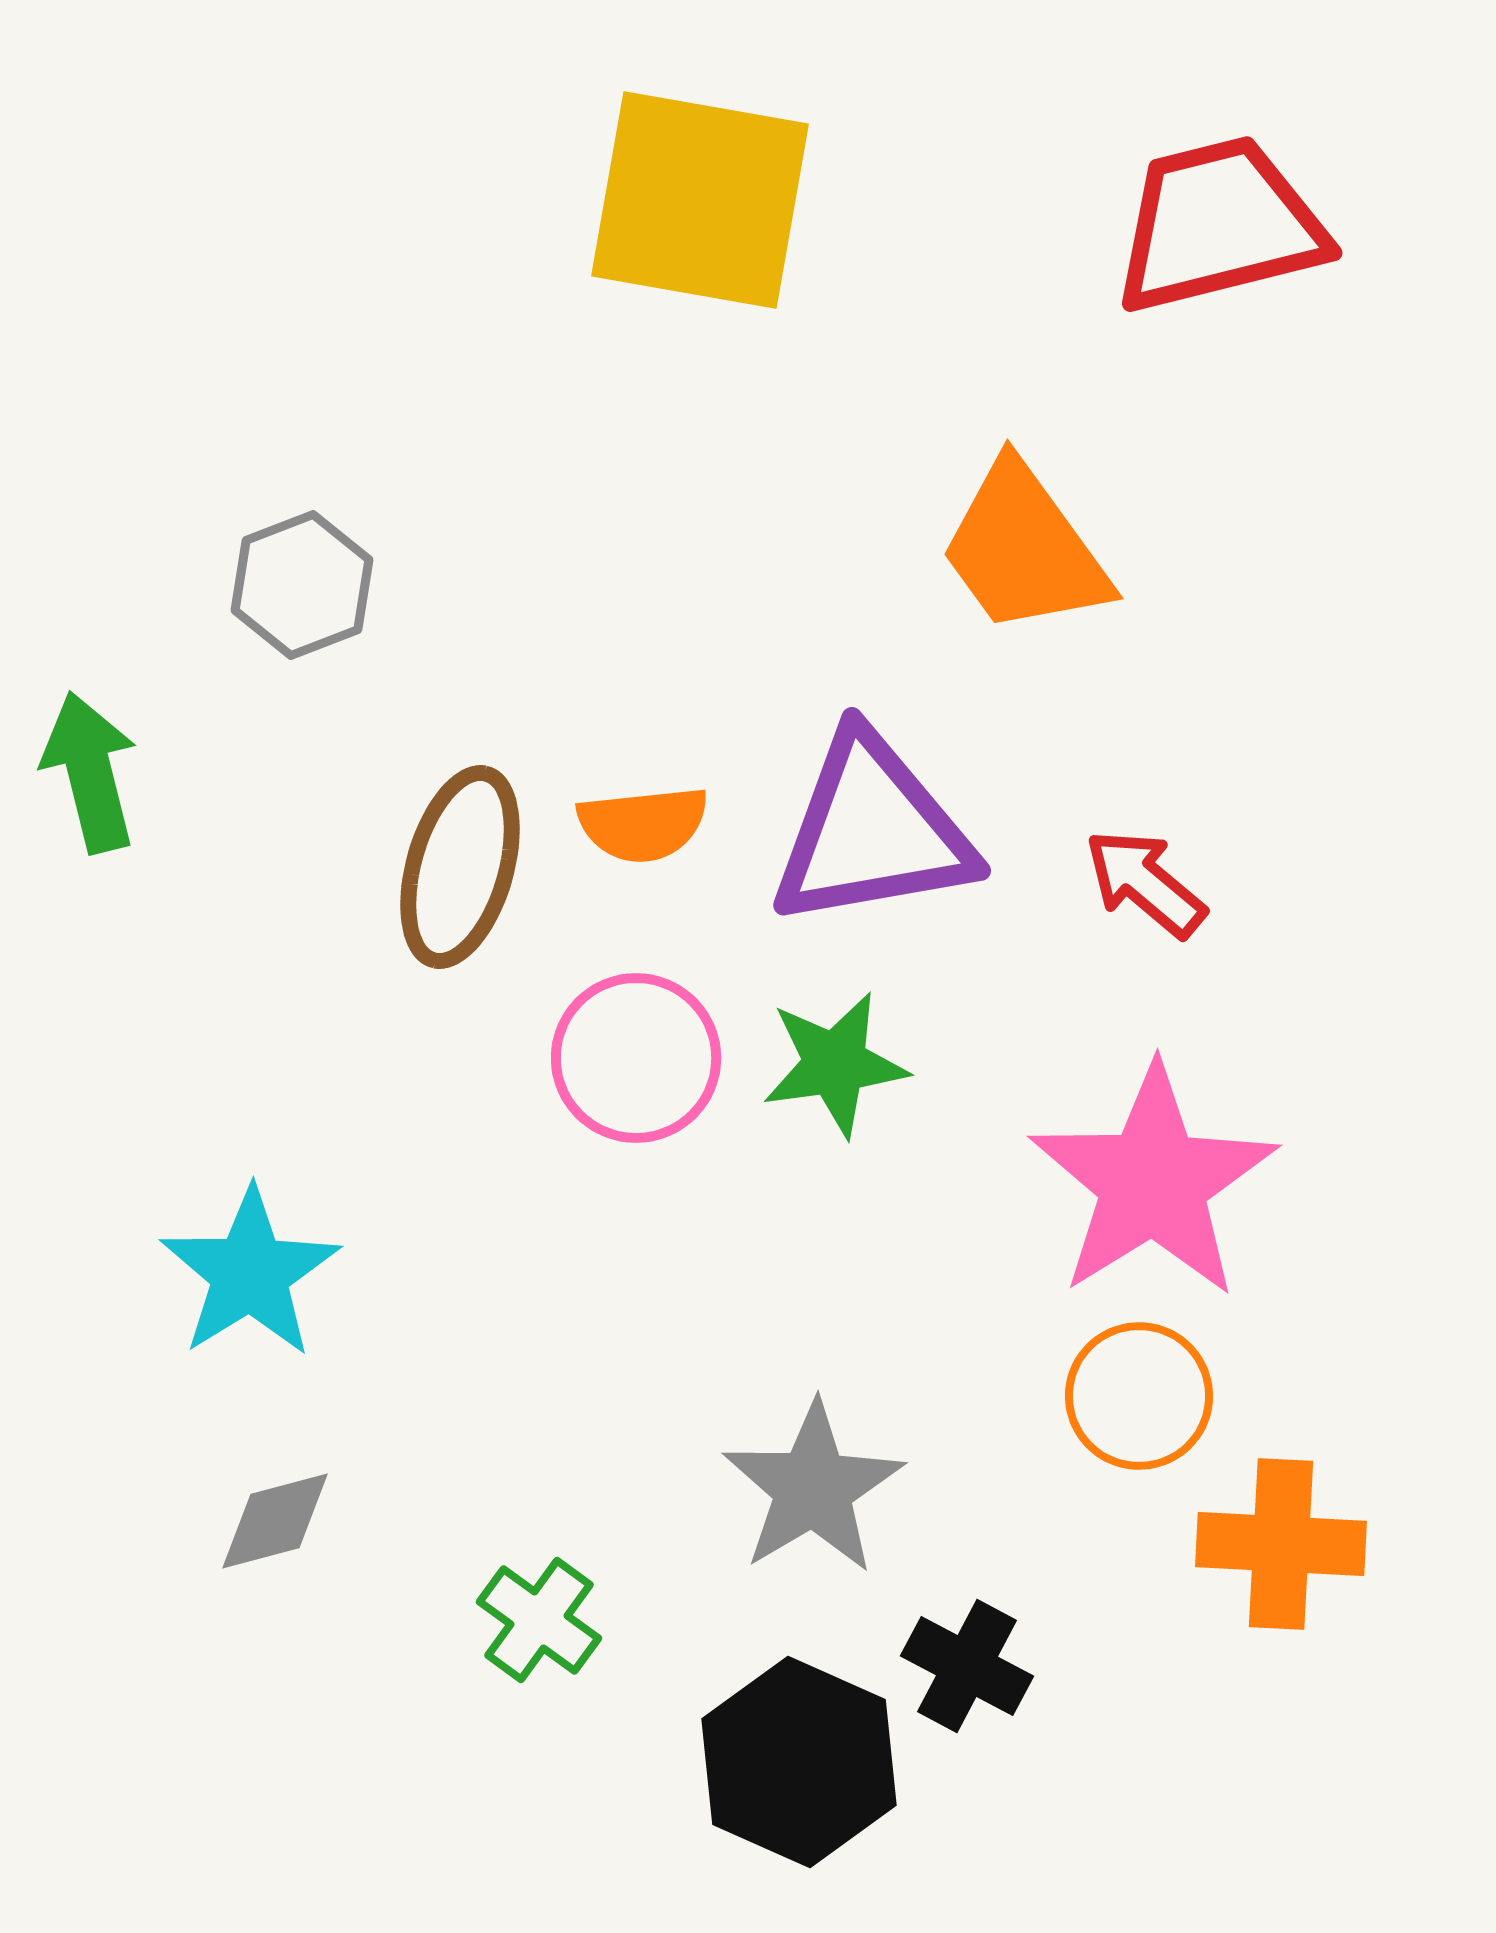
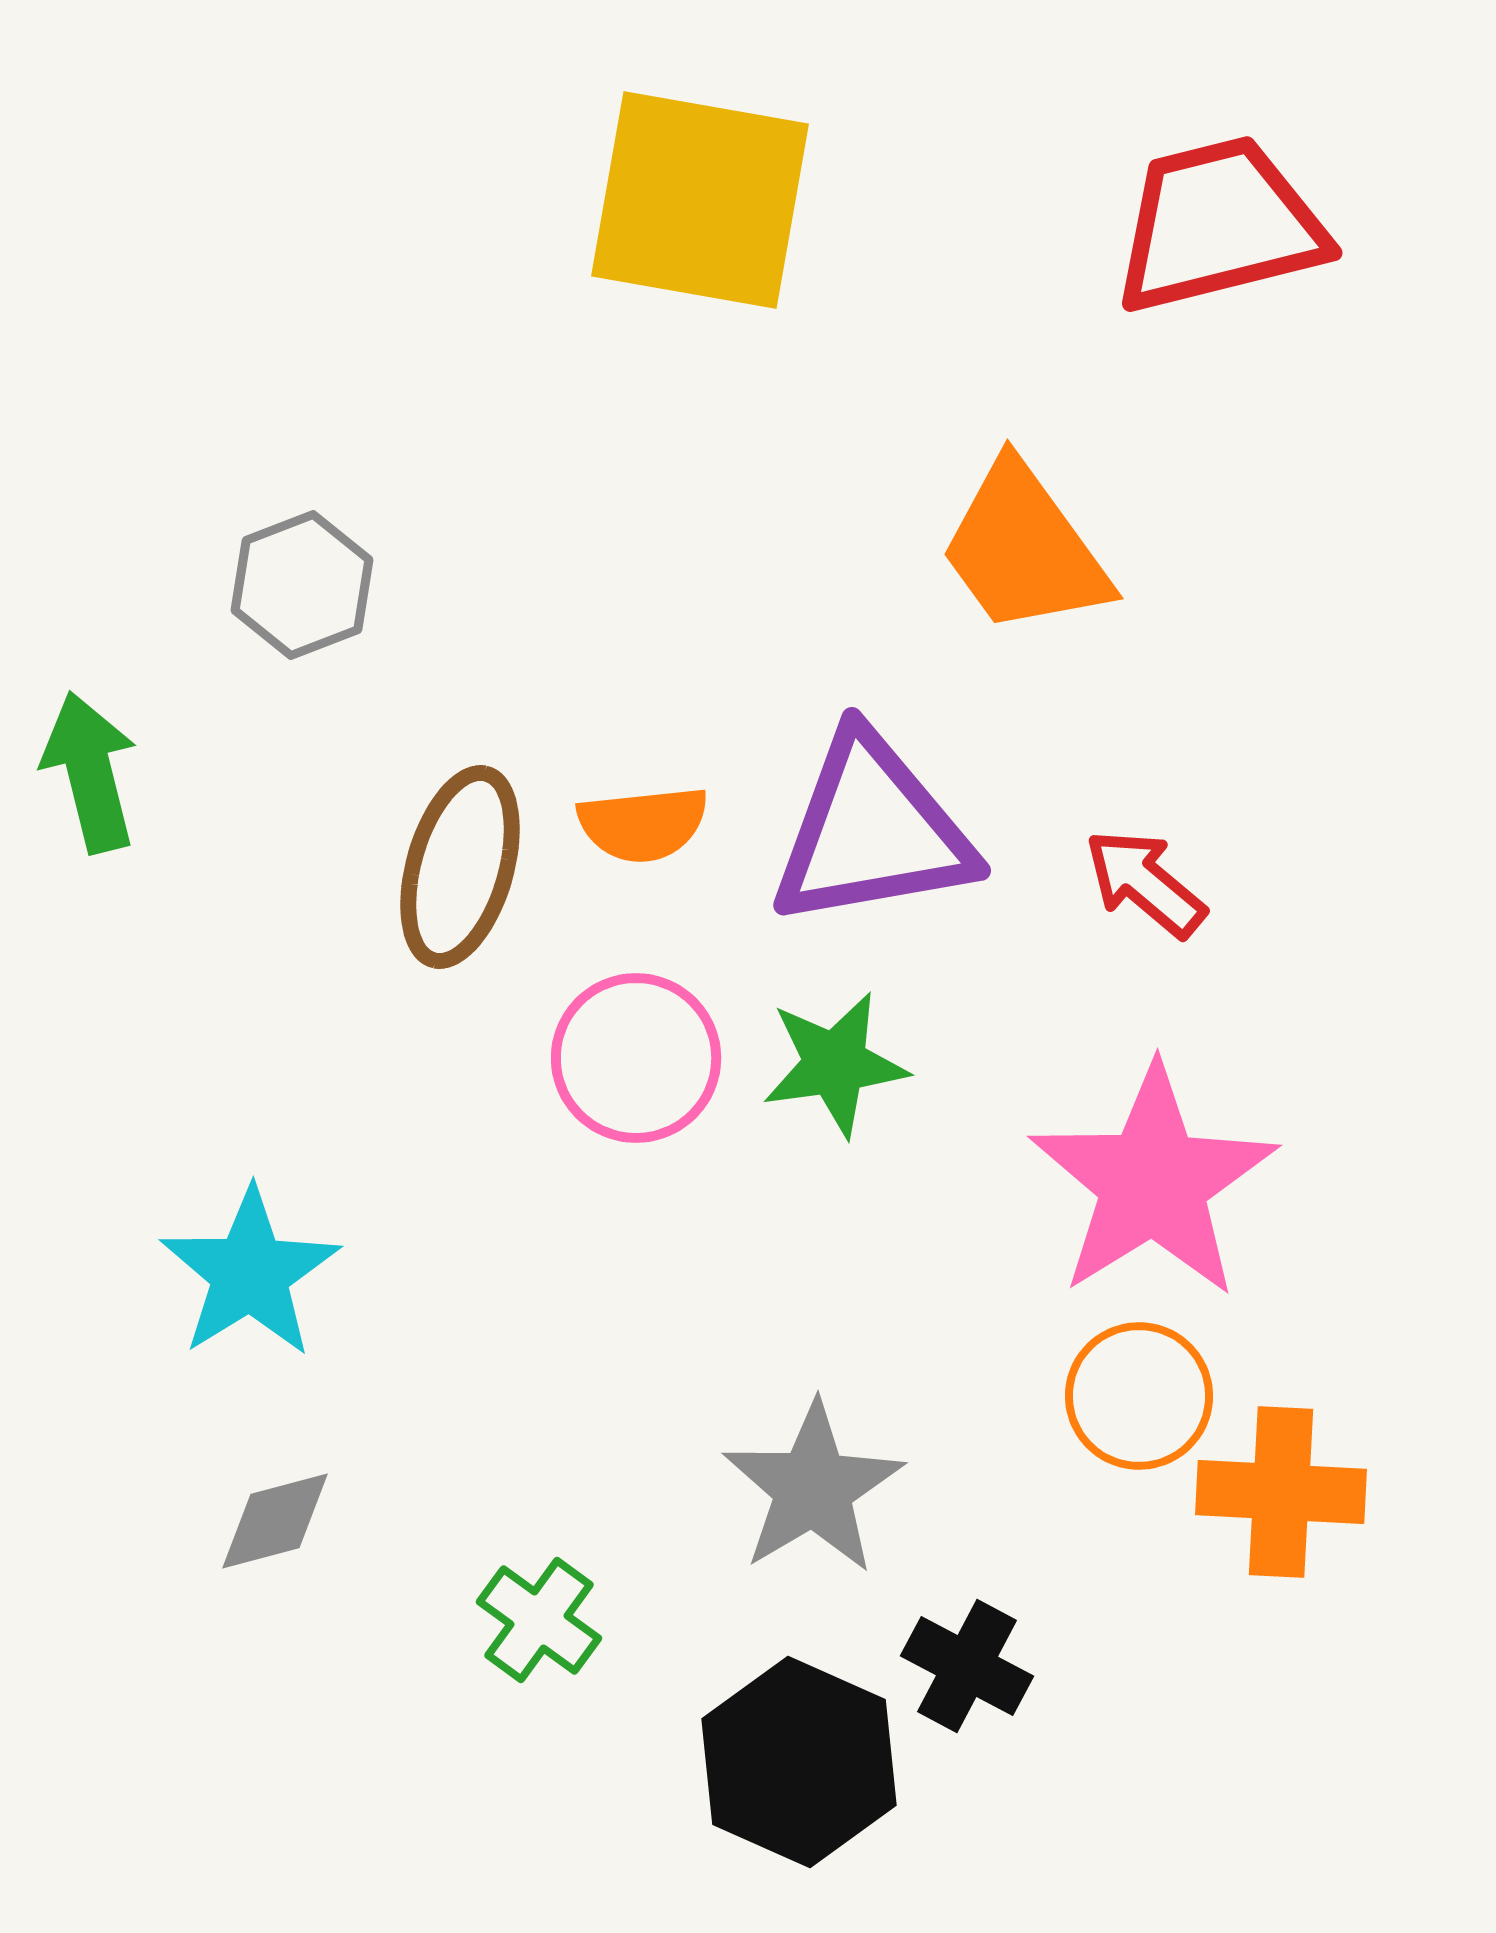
orange cross: moved 52 px up
